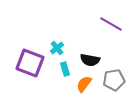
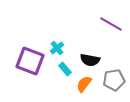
purple square: moved 2 px up
cyan rectangle: rotated 24 degrees counterclockwise
